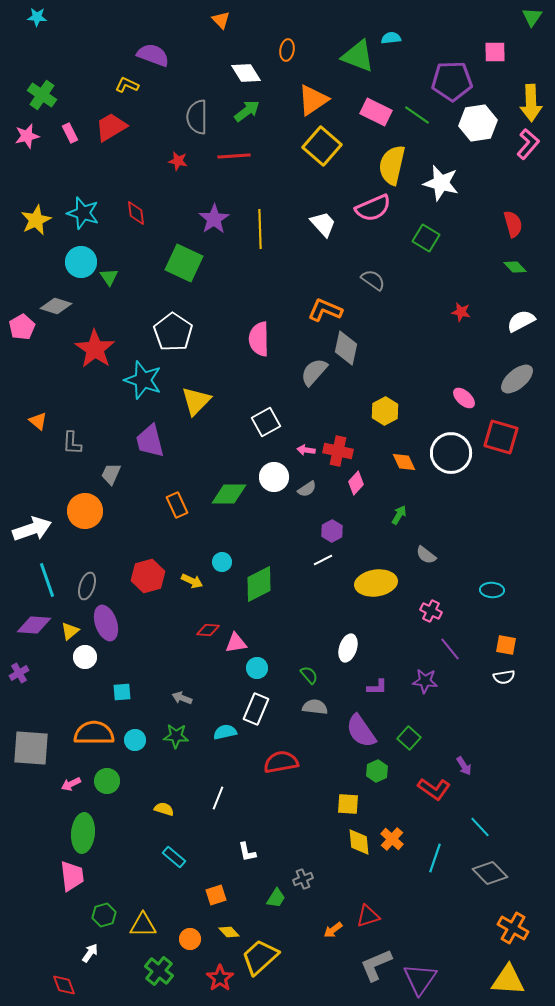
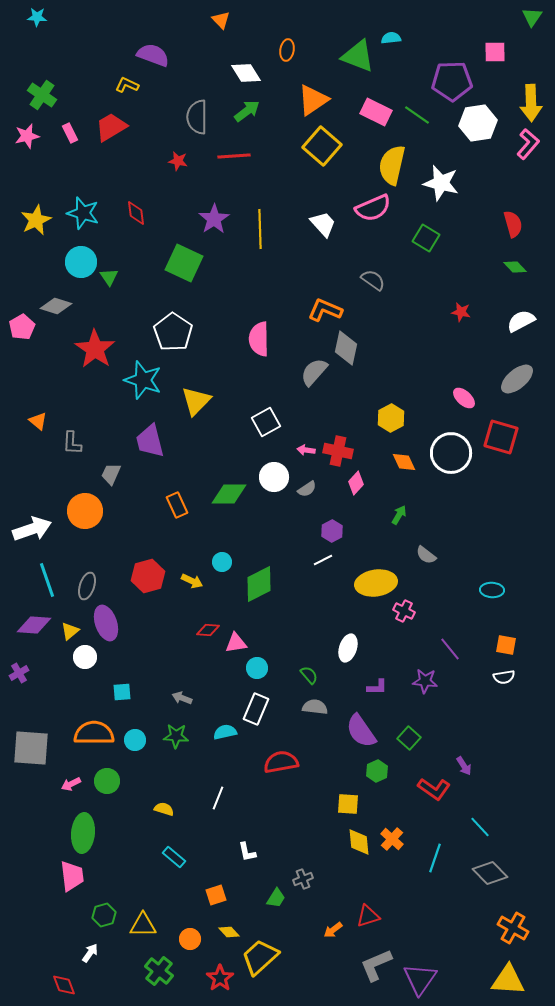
yellow hexagon at (385, 411): moved 6 px right, 7 px down
pink cross at (431, 611): moved 27 px left
